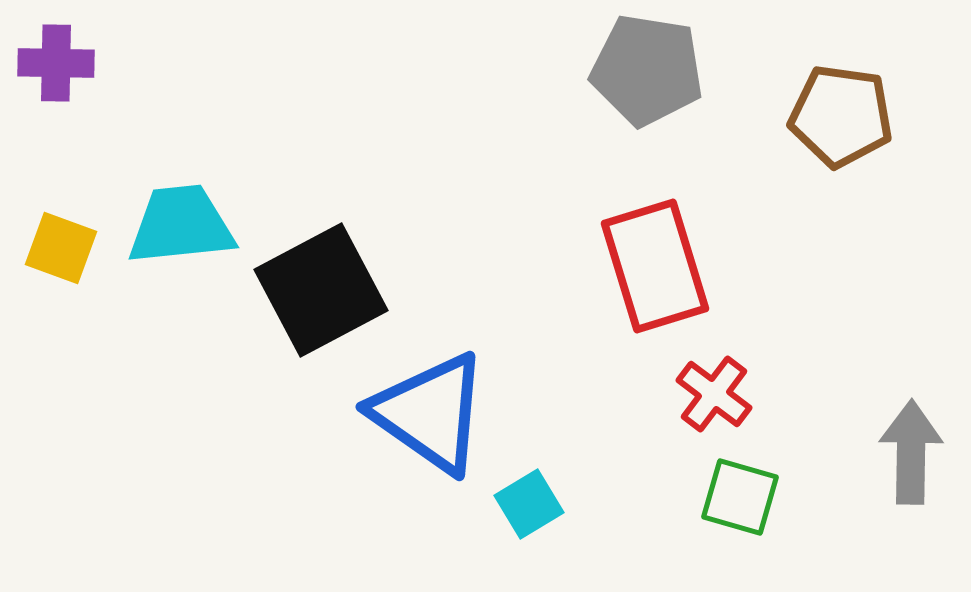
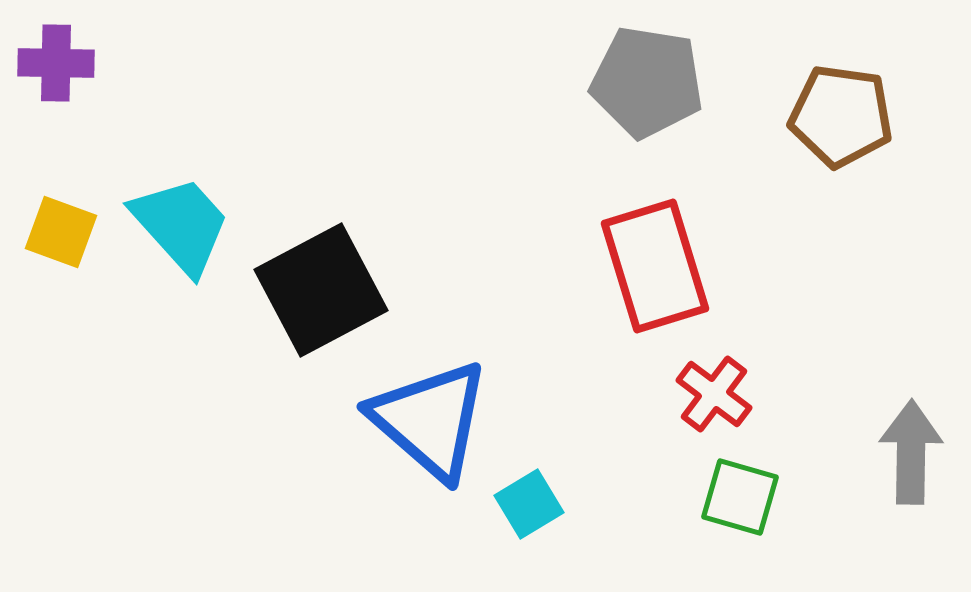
gray pentagon: moved 12 px down
cyan trapezoid: rotated 54 degrees clockwise
yellow square: moved 16 px up
blue triangle: moved 7 px down; rotated 6 degrees clockwise
